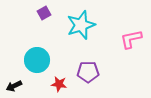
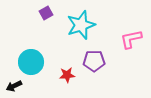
purple square: moved 2 px right
cyan circle: moved 6 px left, 2 px down
purple pentagon: moved 6 px right, 11 px up
red star: moved 8 px right, 9 px up; rotated 14 degrees counterclockwise
